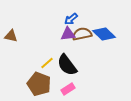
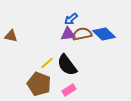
pink rectangle: moved 1 px right, 1 px down
